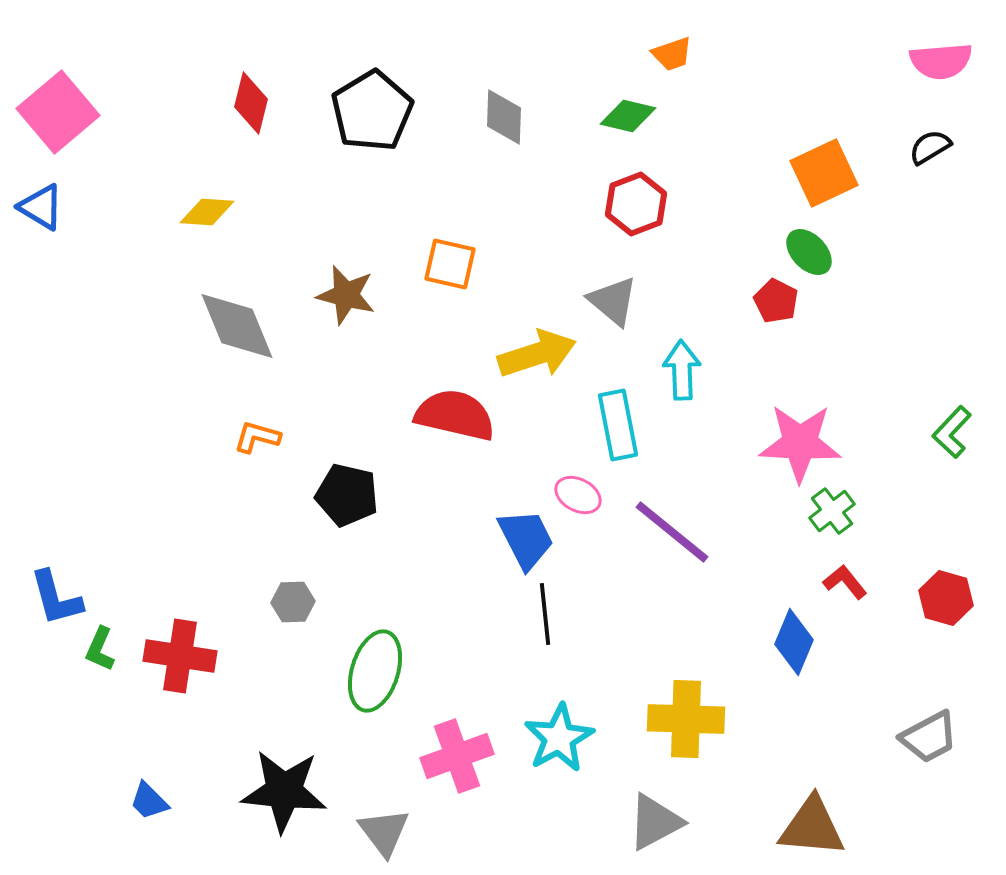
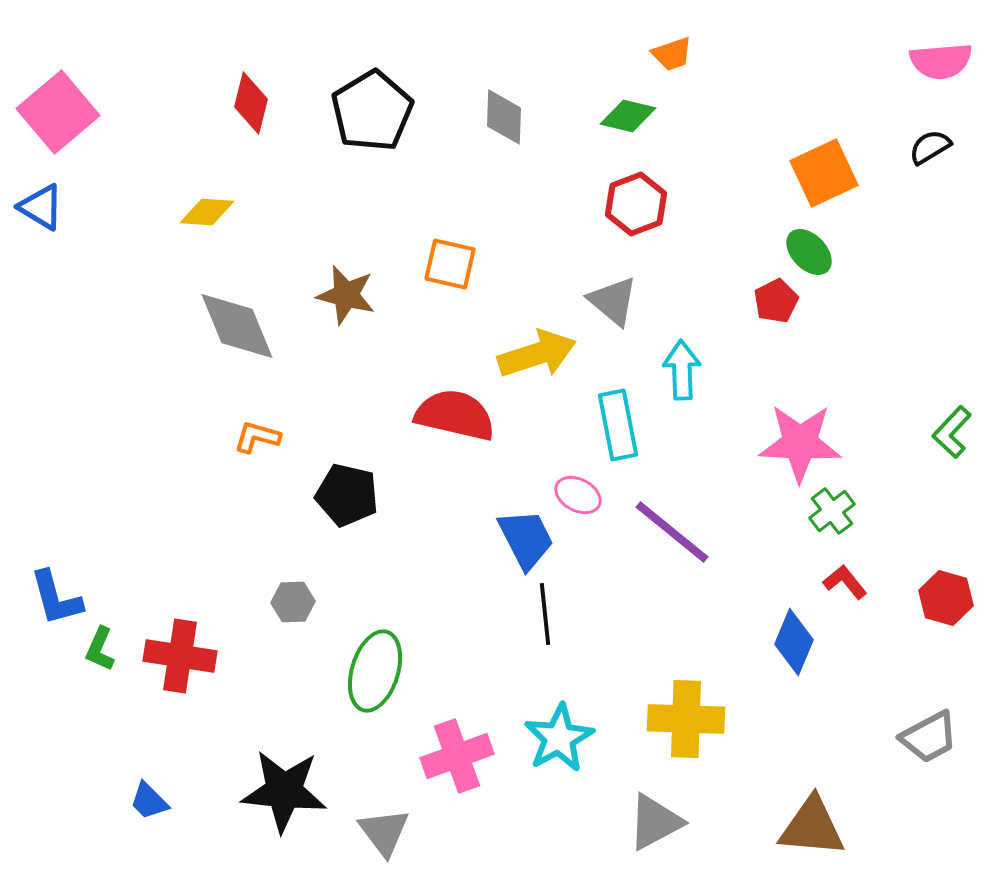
red pentagon at (776, 301): rotated 18 degrees clockwise
